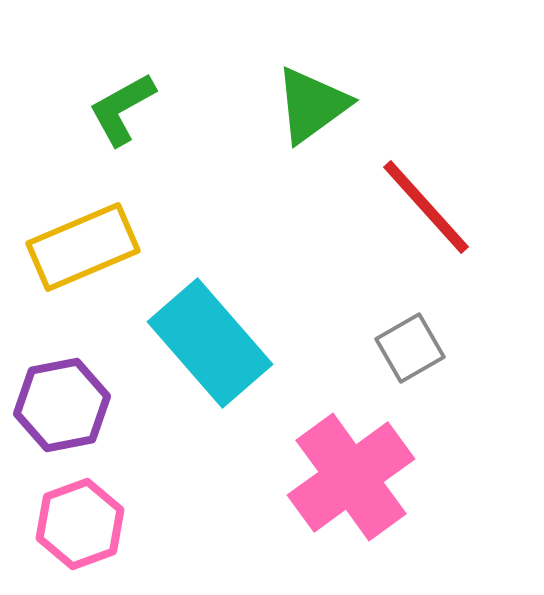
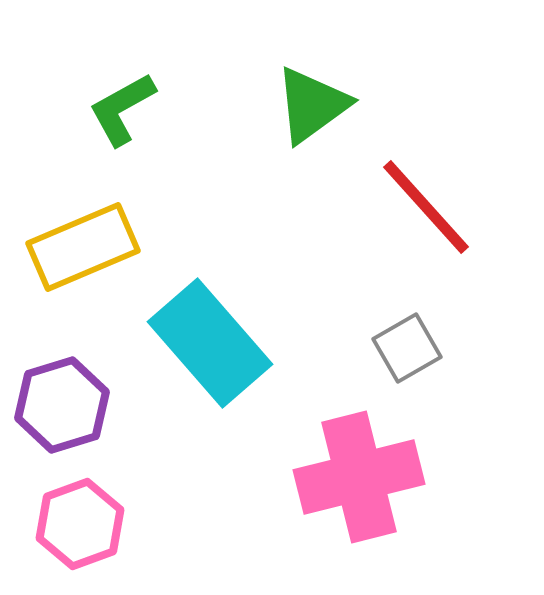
gray square: moved 3 px left
purple hexagon: rotated 6 degrees counterclockwise
pink cross: moved 8 px right; rotated 22 degrees clockwise
